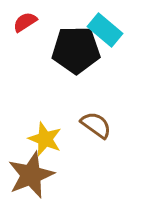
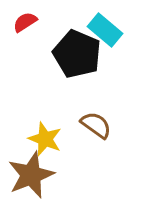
black pentagon: moved 1 px right, 4 px down; rotated 24 degrees clockwise
